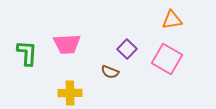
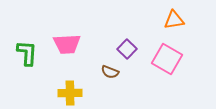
orange triangle: moved 2 px right
